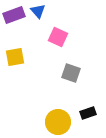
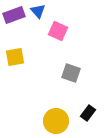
pink square: moved 6 px up
black rectangle: rotated 35 degrees counterclockwise
yellow circle: moved 2 px left, 1 px up
